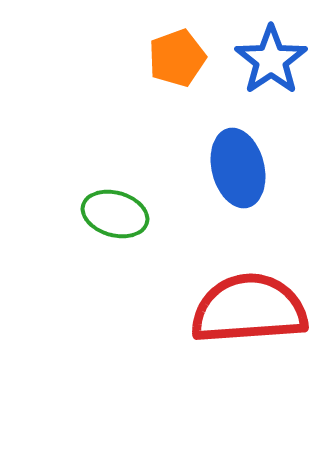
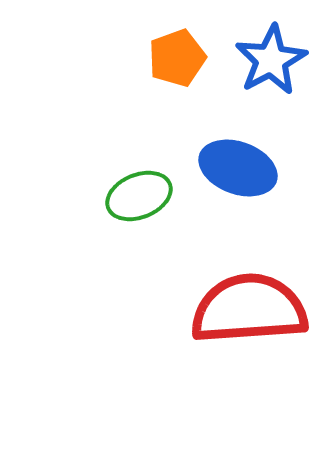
blue star: rotated 6 degrees clockwise
blue ellipse: rotated 56 degrees counterclockwise
green ellipse: moved 24 px right, 18 px up; rotated 38 degrees counterclockwise
